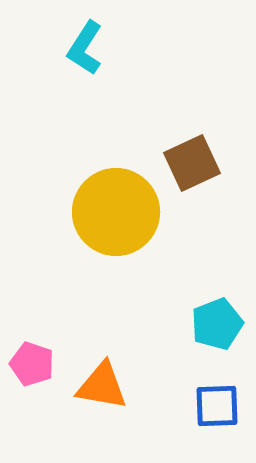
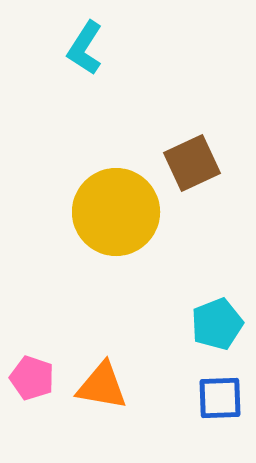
pink pentagon: moved 14 px down
blue square: moved 3 px right, 8 px up
